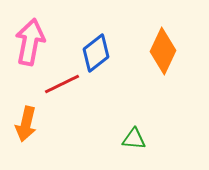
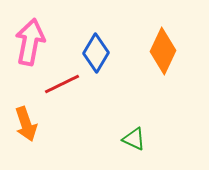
blue diamond: rotated 21 degrees counterclockwise
orange arrow: rotated 32 degrees counterclockwise
green triangle: rotated 20 degrees clockwise
